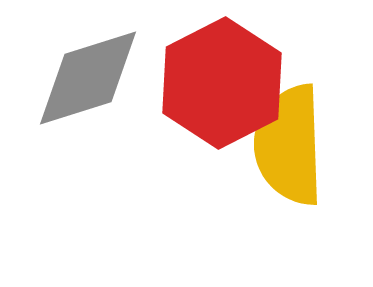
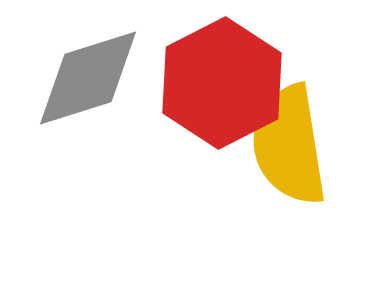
yellow semicircle: rotated 7 degrees counterclockwise
